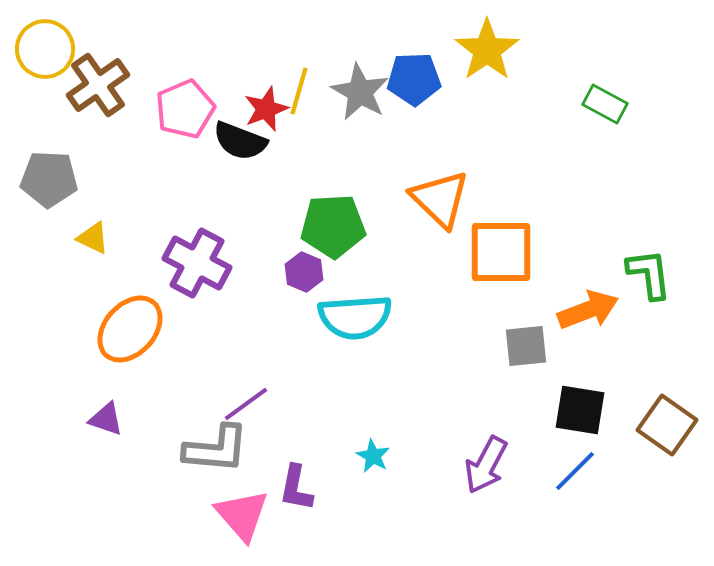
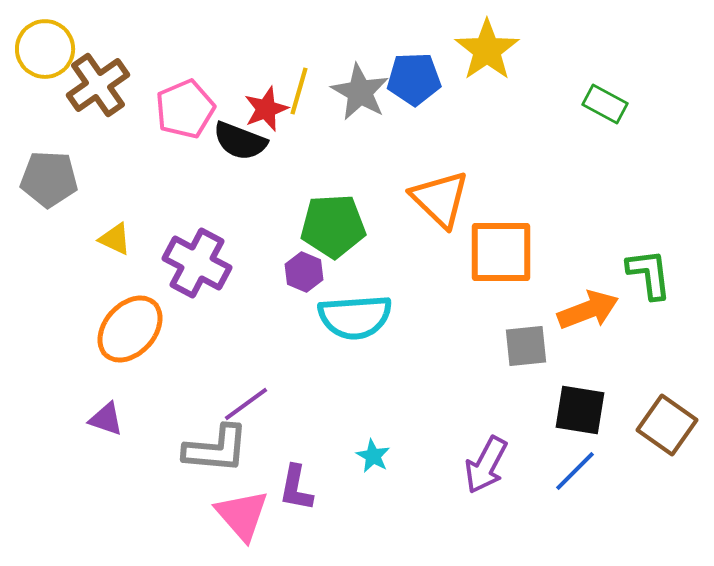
yellow triangle: moved 22 px right, 1 px down
